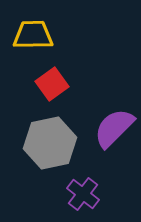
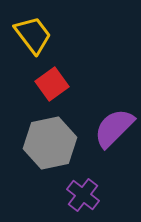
yellow trapezoid: rotated 54 degrees clockwise
purple cross: moved 1 px down
